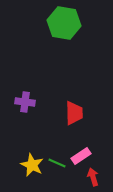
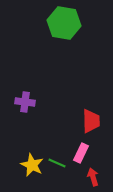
red trapezoid: moved 17 px right, 8 px down
pink rectangle: moved 3 px up; rotated 30 degrees counterclockwise
